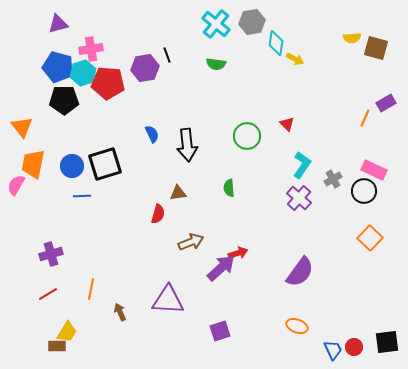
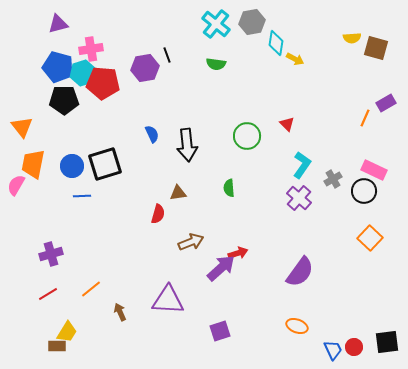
red pentagon at (108, 83): moved 5 px left
orange line at (91, 289): rotated 40 degrees clockwise
